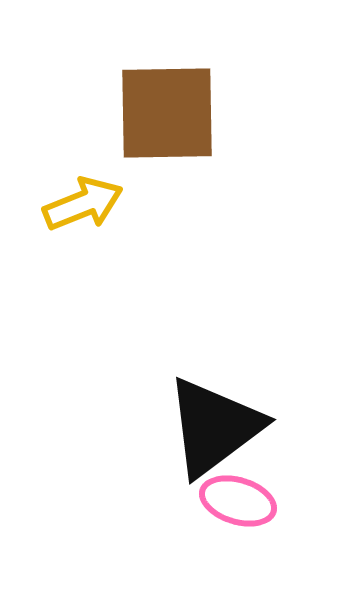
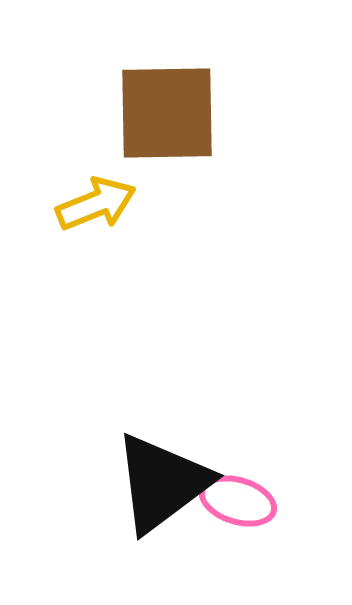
yellow arrow: moved 13 px right
black triangle: moved 52 px left, 56 px down
